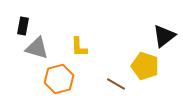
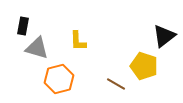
yellow L-shape: moved 1 px left, 6 px up
yellow pentagon: moved 1 px left
